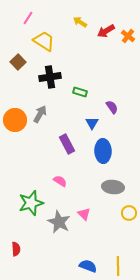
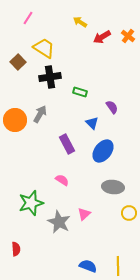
red arrow: moved 4 px left, 6 px down
yellow trapezoid: moved 7 px down
blue triangle: rotated 16 degrees counterclockwise
blue ellipse: rotated 40 degrees clockwise
pink semicircle: moved 2 px right, 1 px up
pink triangle: rotated 32 degrees clockwise
